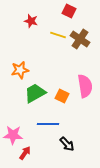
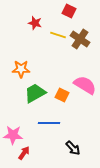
red star: moved 4 px right, 2 px down
orange star: moved 1 px right, 1 px up; rotated 12 degrees clockwise
pink semicircle: moved 1 px up; rotated 50 degrees counterclockwise
orange square: moved 1 px up
blue line: moved 1 px right, 1 px up
black arrow: moved 6 px right, 4 px down
red arrow: moved 1 px left
